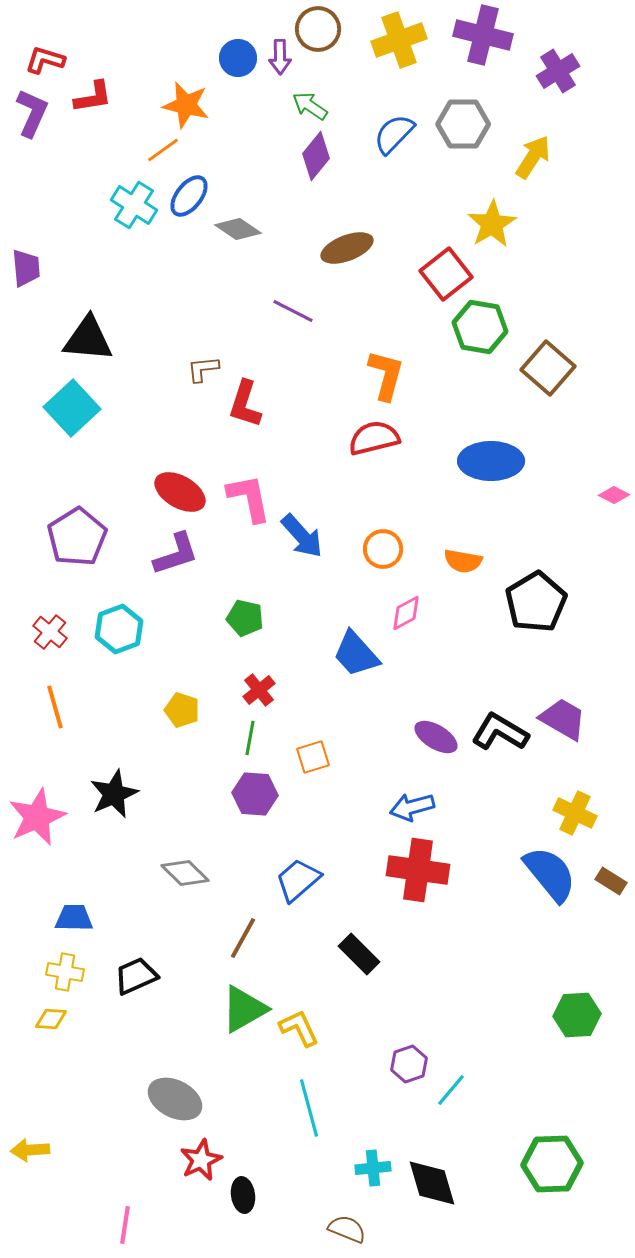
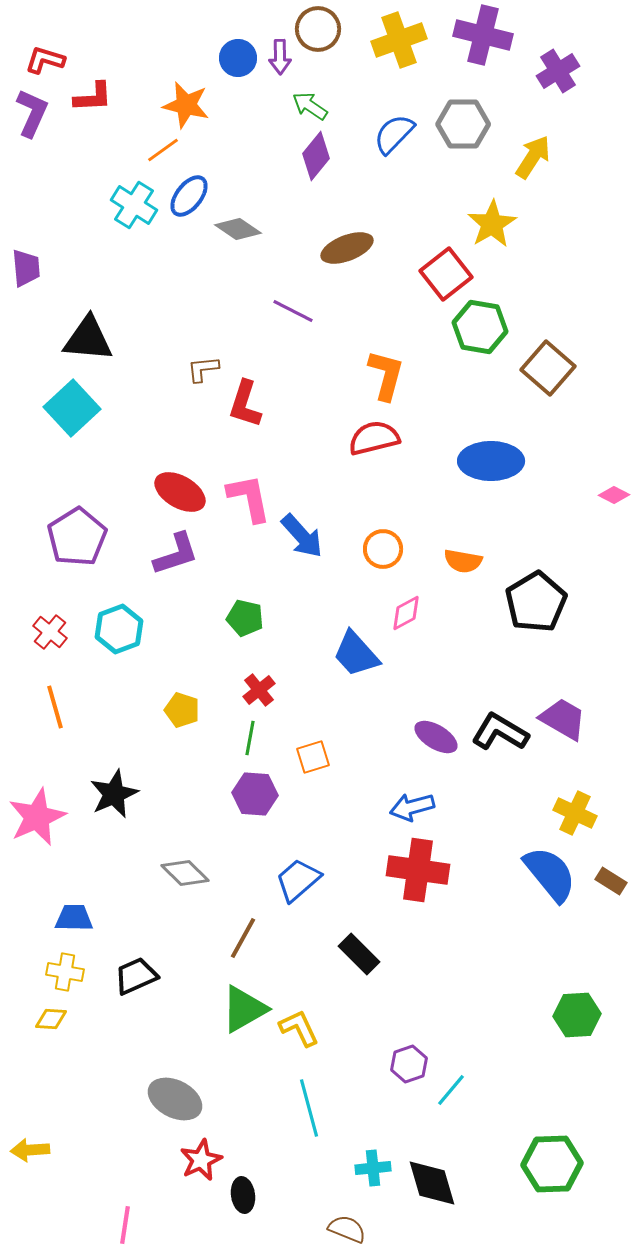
red L-shape at (93, 97): rotated 6 degrees clockwise
